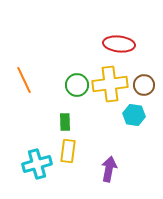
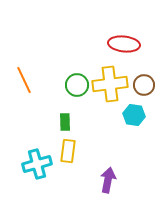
red ellipse: moved 5 px right
purple arrow: moved 1 px left, 11 px down
